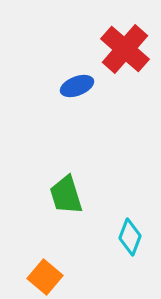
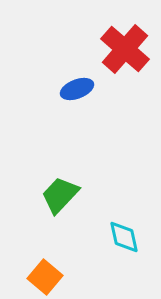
blue ellipse: moved 3 px down
green trapezoid: moved 6 px left; rotated 60 degrees clockwise
cyan diamond: moved 6 px left; rotated 33 degrees counterclockwise
